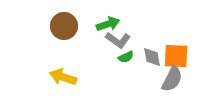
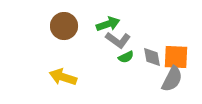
orange square: moved 1 px down
